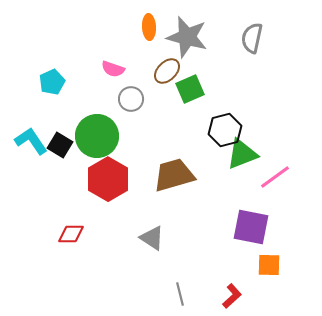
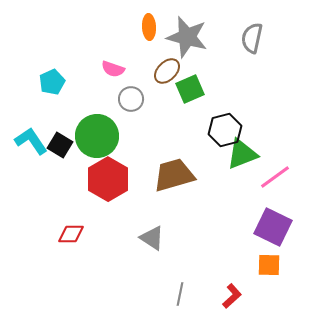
purple square: moved 22 px right; rotated 15 degrees clockwise
gray line: rotated 25 degrees clockwise
